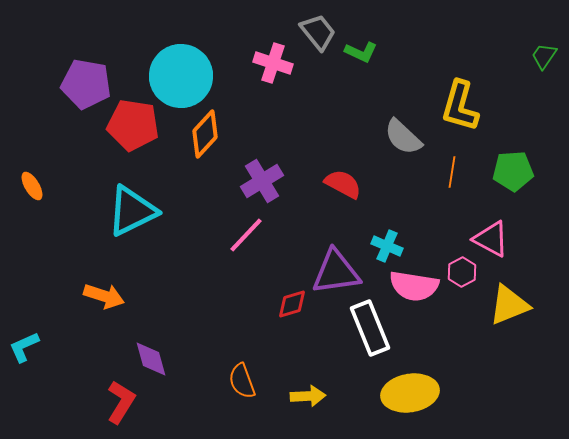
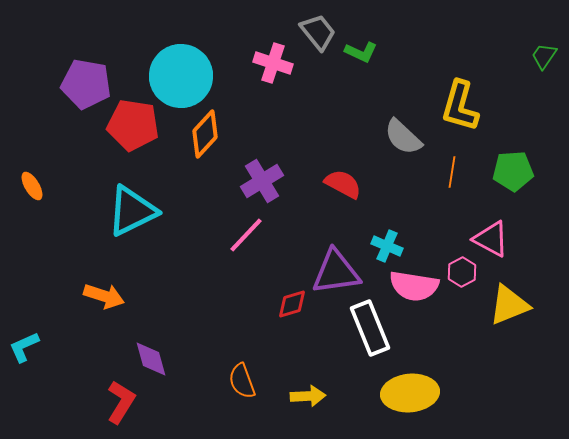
yellow ellipse: rotated 4 degrees clockwise
